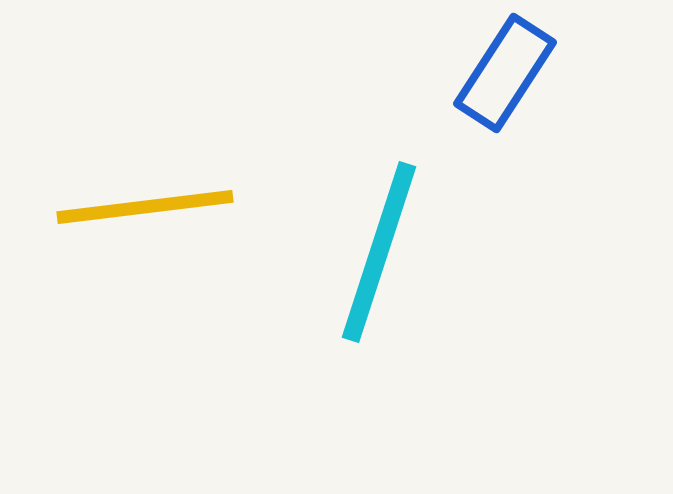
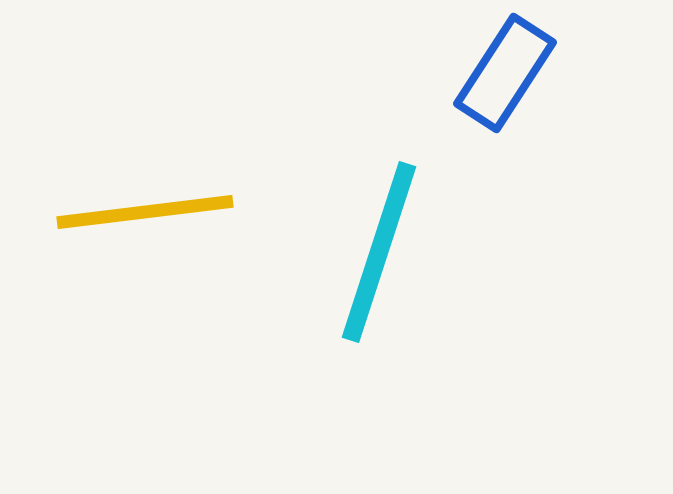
yellow line: moved 5 px down
